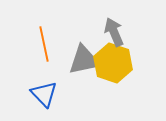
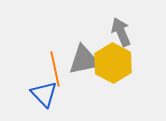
gray arrow: moved 7 px right
orange line: moved 11 px right, 25 px down
yellow hexagon: rotated 9 degrees clockwise
